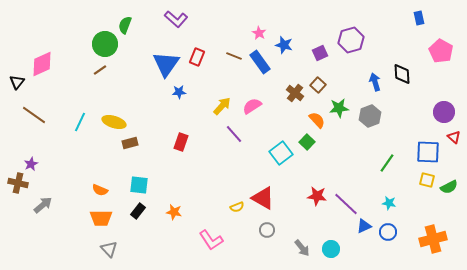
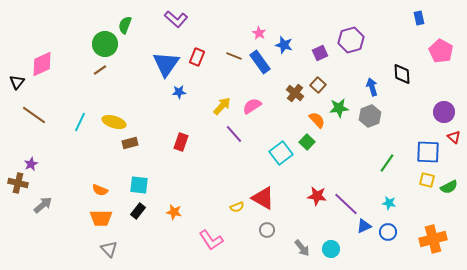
blue arrow at (375, 82): moved 3 px left, 5 px down
